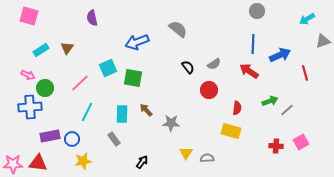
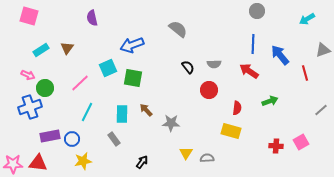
gray triangle at (323, 41): moved 9 px down
blue arrow at (137, 42): moved 5 px left, 3 px down
blue arrow at (280, 55): rotated 105 degrees counterclockwise
gray semicircle at (214, 64): rotated 32 degrees clockwise
blue cross at (30, 107): rotated 15 degrees counterclockwise
gray line at (287, 110): moved 34 px right
